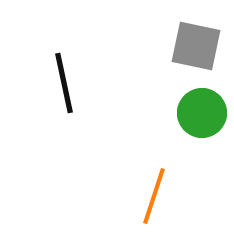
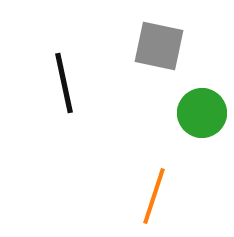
gray square: moved 37 px left
